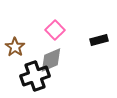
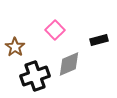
gray diamond: moved 18 px right, 4 px down
